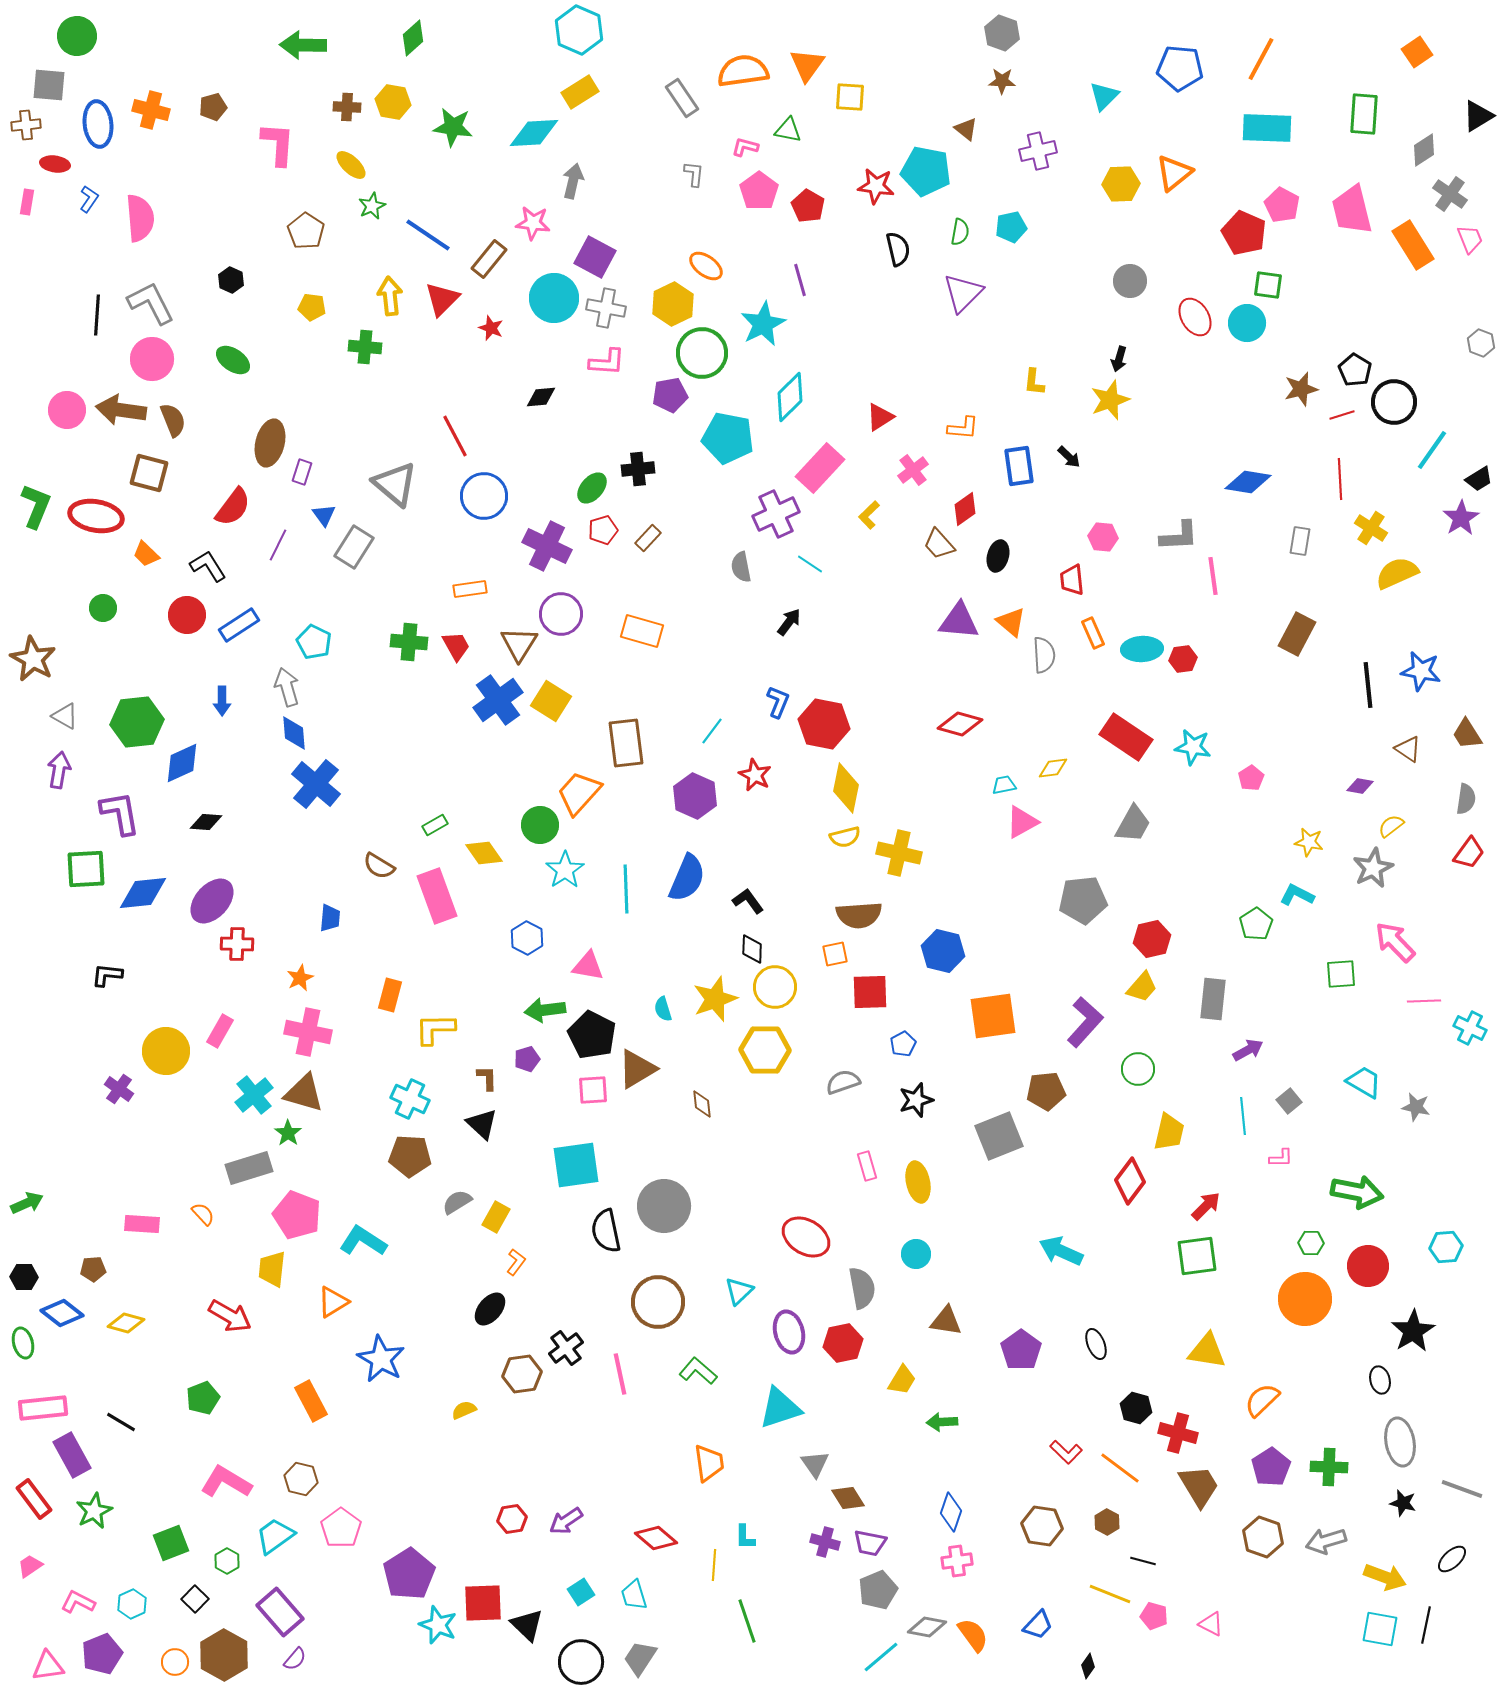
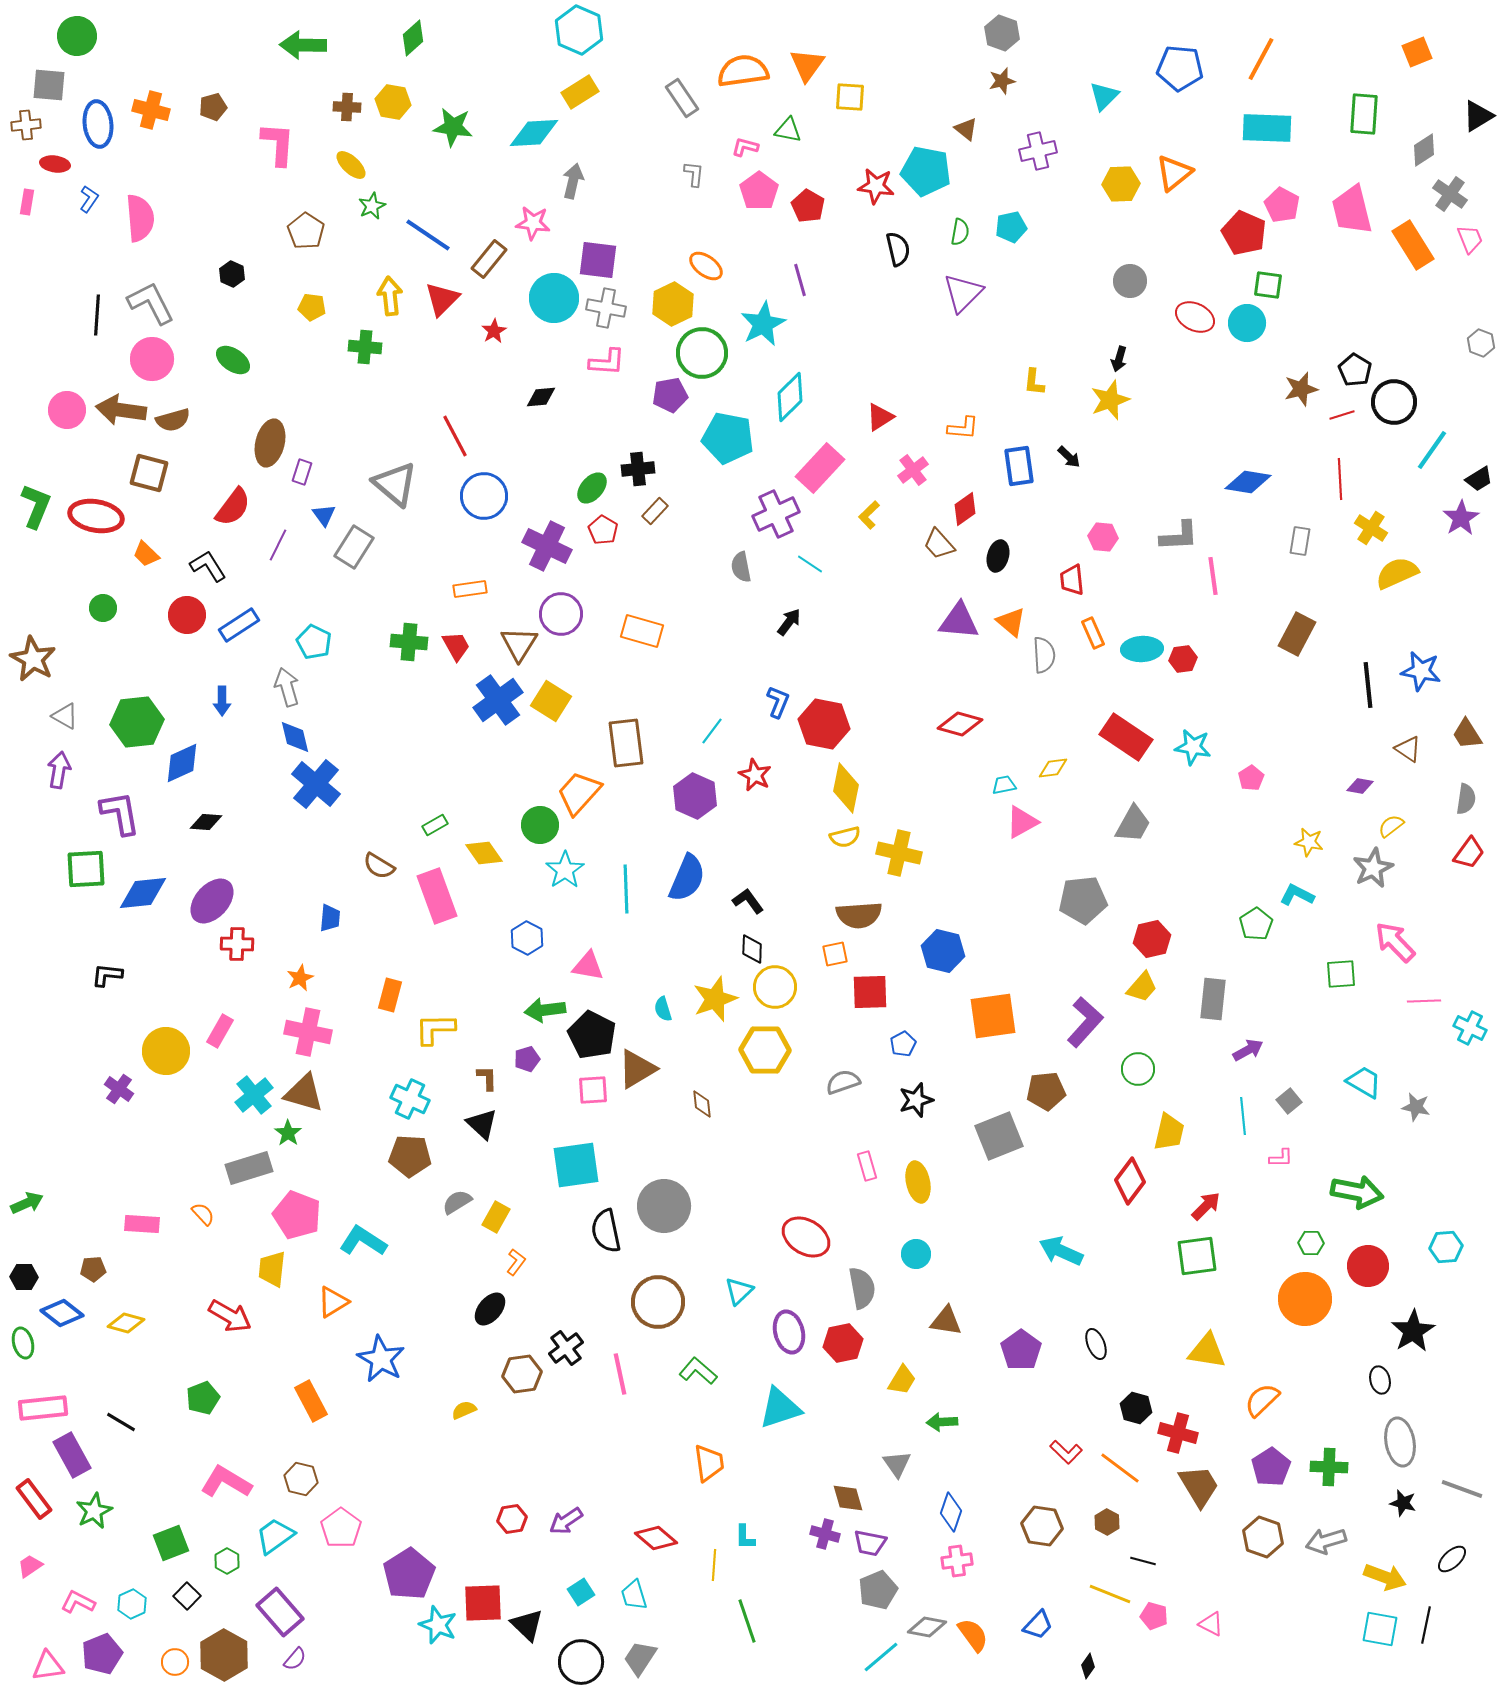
orange square at (1417, 52): rotated 12 degrees clockwise
brown star at (1002, 81): rotated 16 degrees counterclockwise
purple square at (595, 257): moved 3 px right, 3 px down; rotated 21 degrees counterclockwise
black hexagon at (231, 280): moved 1 px right, 6 px up
red ellipse at (1195, 317): rotated 33 degrees counterclockwise
red star at (491, 328): moved 3 px right, 3 px down; rotated 20 degrees clockwise
brown semicircle at (173, 420): rotated 96 degrees clockwise
red pentagon at (603, 530): rotated 24 degrees counterclockwise
brown rectangle at (648, 538): moved 7 px right, 27 px up
blue diamond at (294, 733): moved 1 px right, 4 px down; rotated 9 degrees counterclockwise
gray triangle at (815, 1464): moved 82 px right
brown diamond at (848, 1498): rotated 16 degrees clockwise
purple cross at (825, 1542): moved 8 px up
black square at (195, 1599): moved 8 px left, 3 px up
